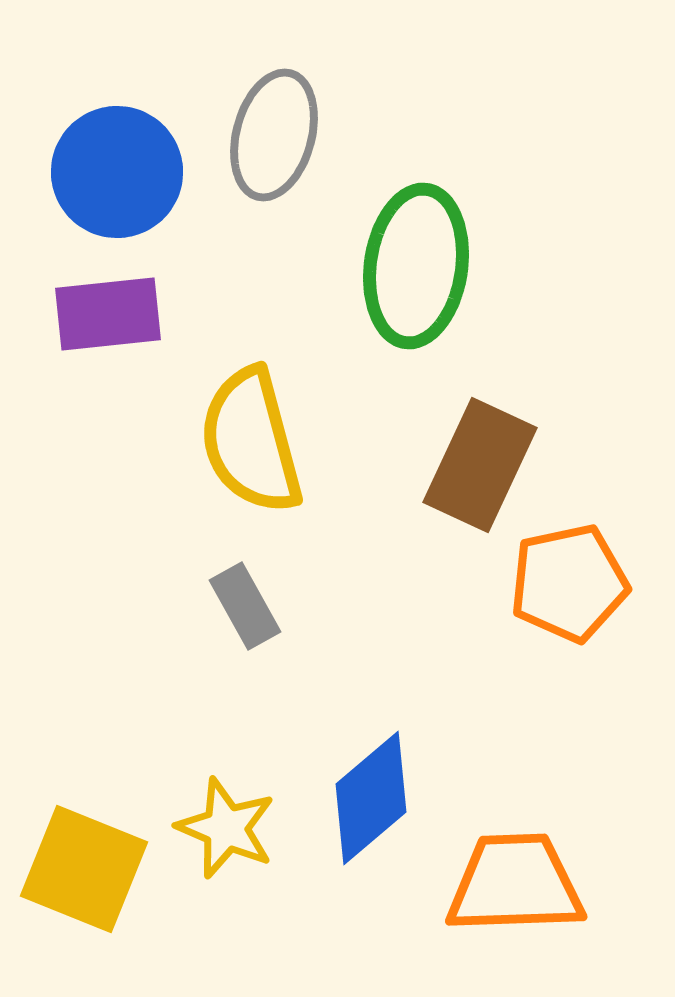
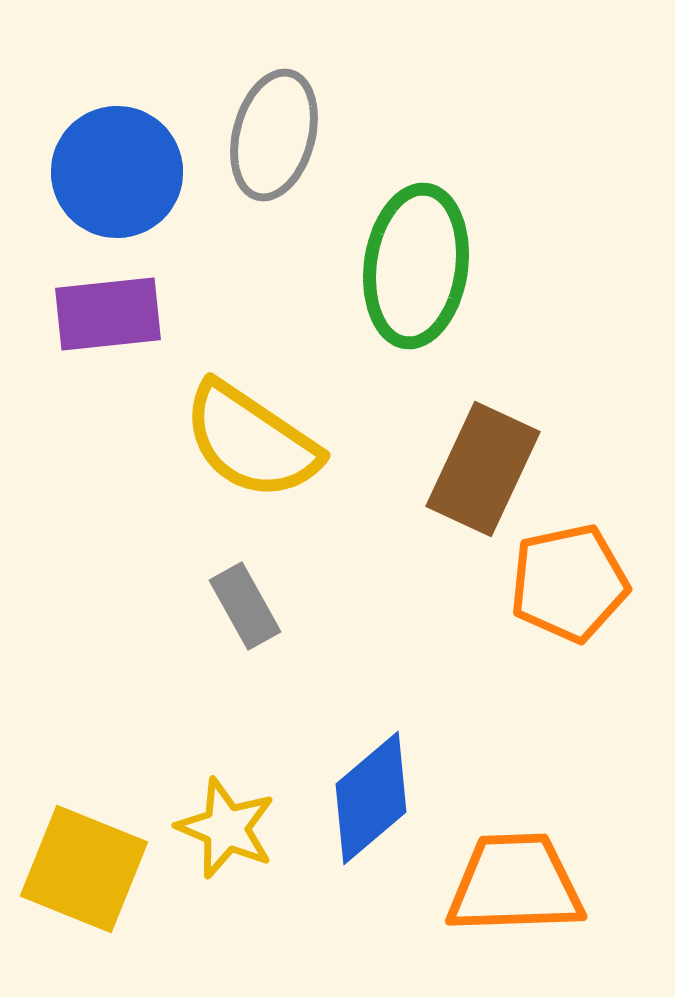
yellow semicircle: rotated 41 degrees counterclockwise
brown rectangle: moved 3 px right, 4 px down
